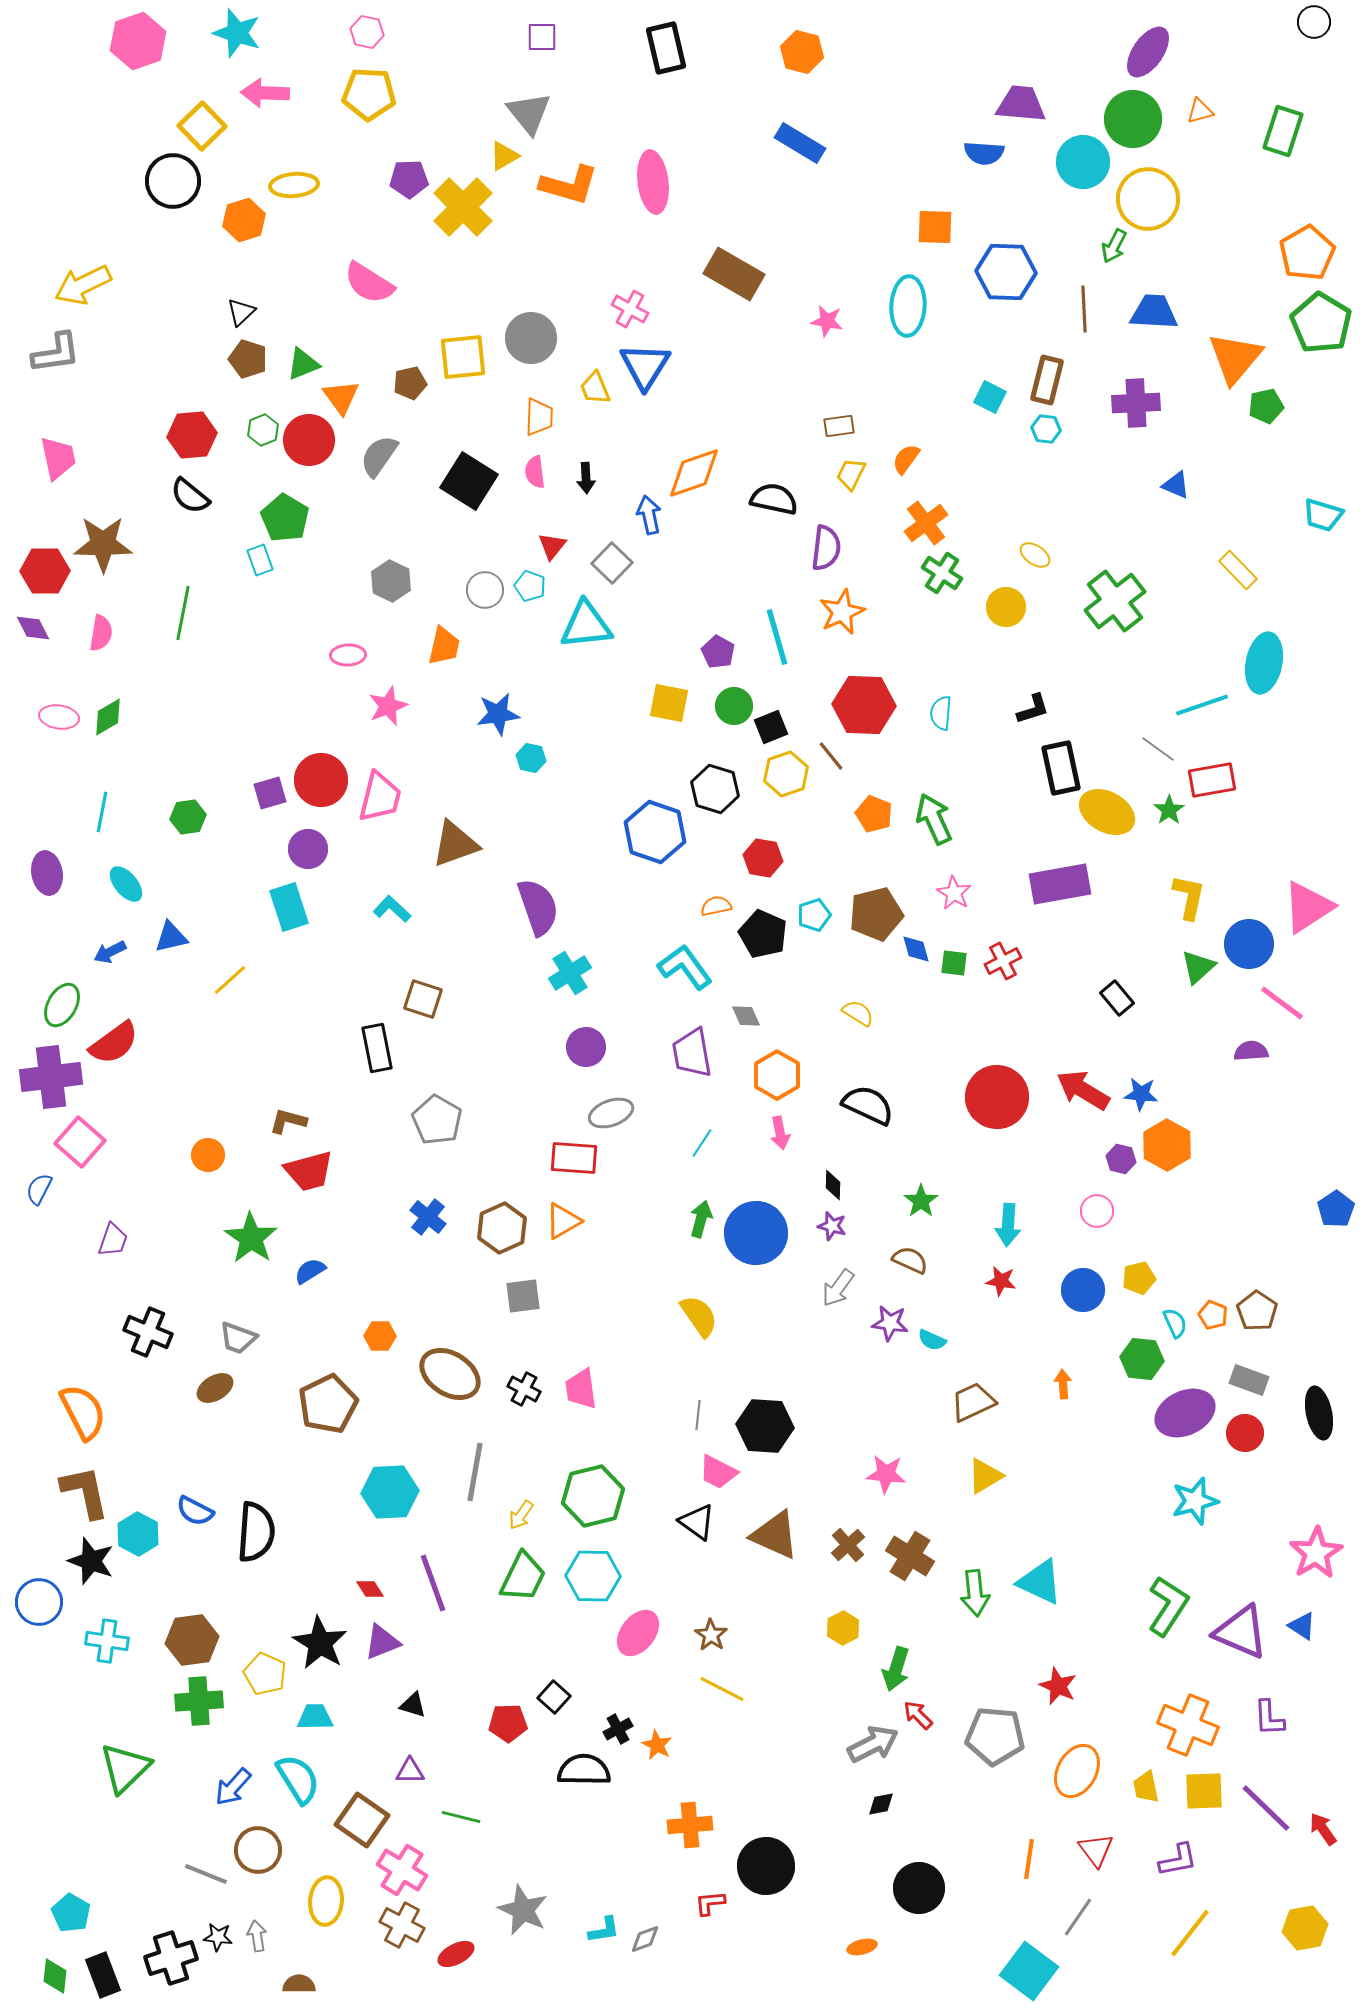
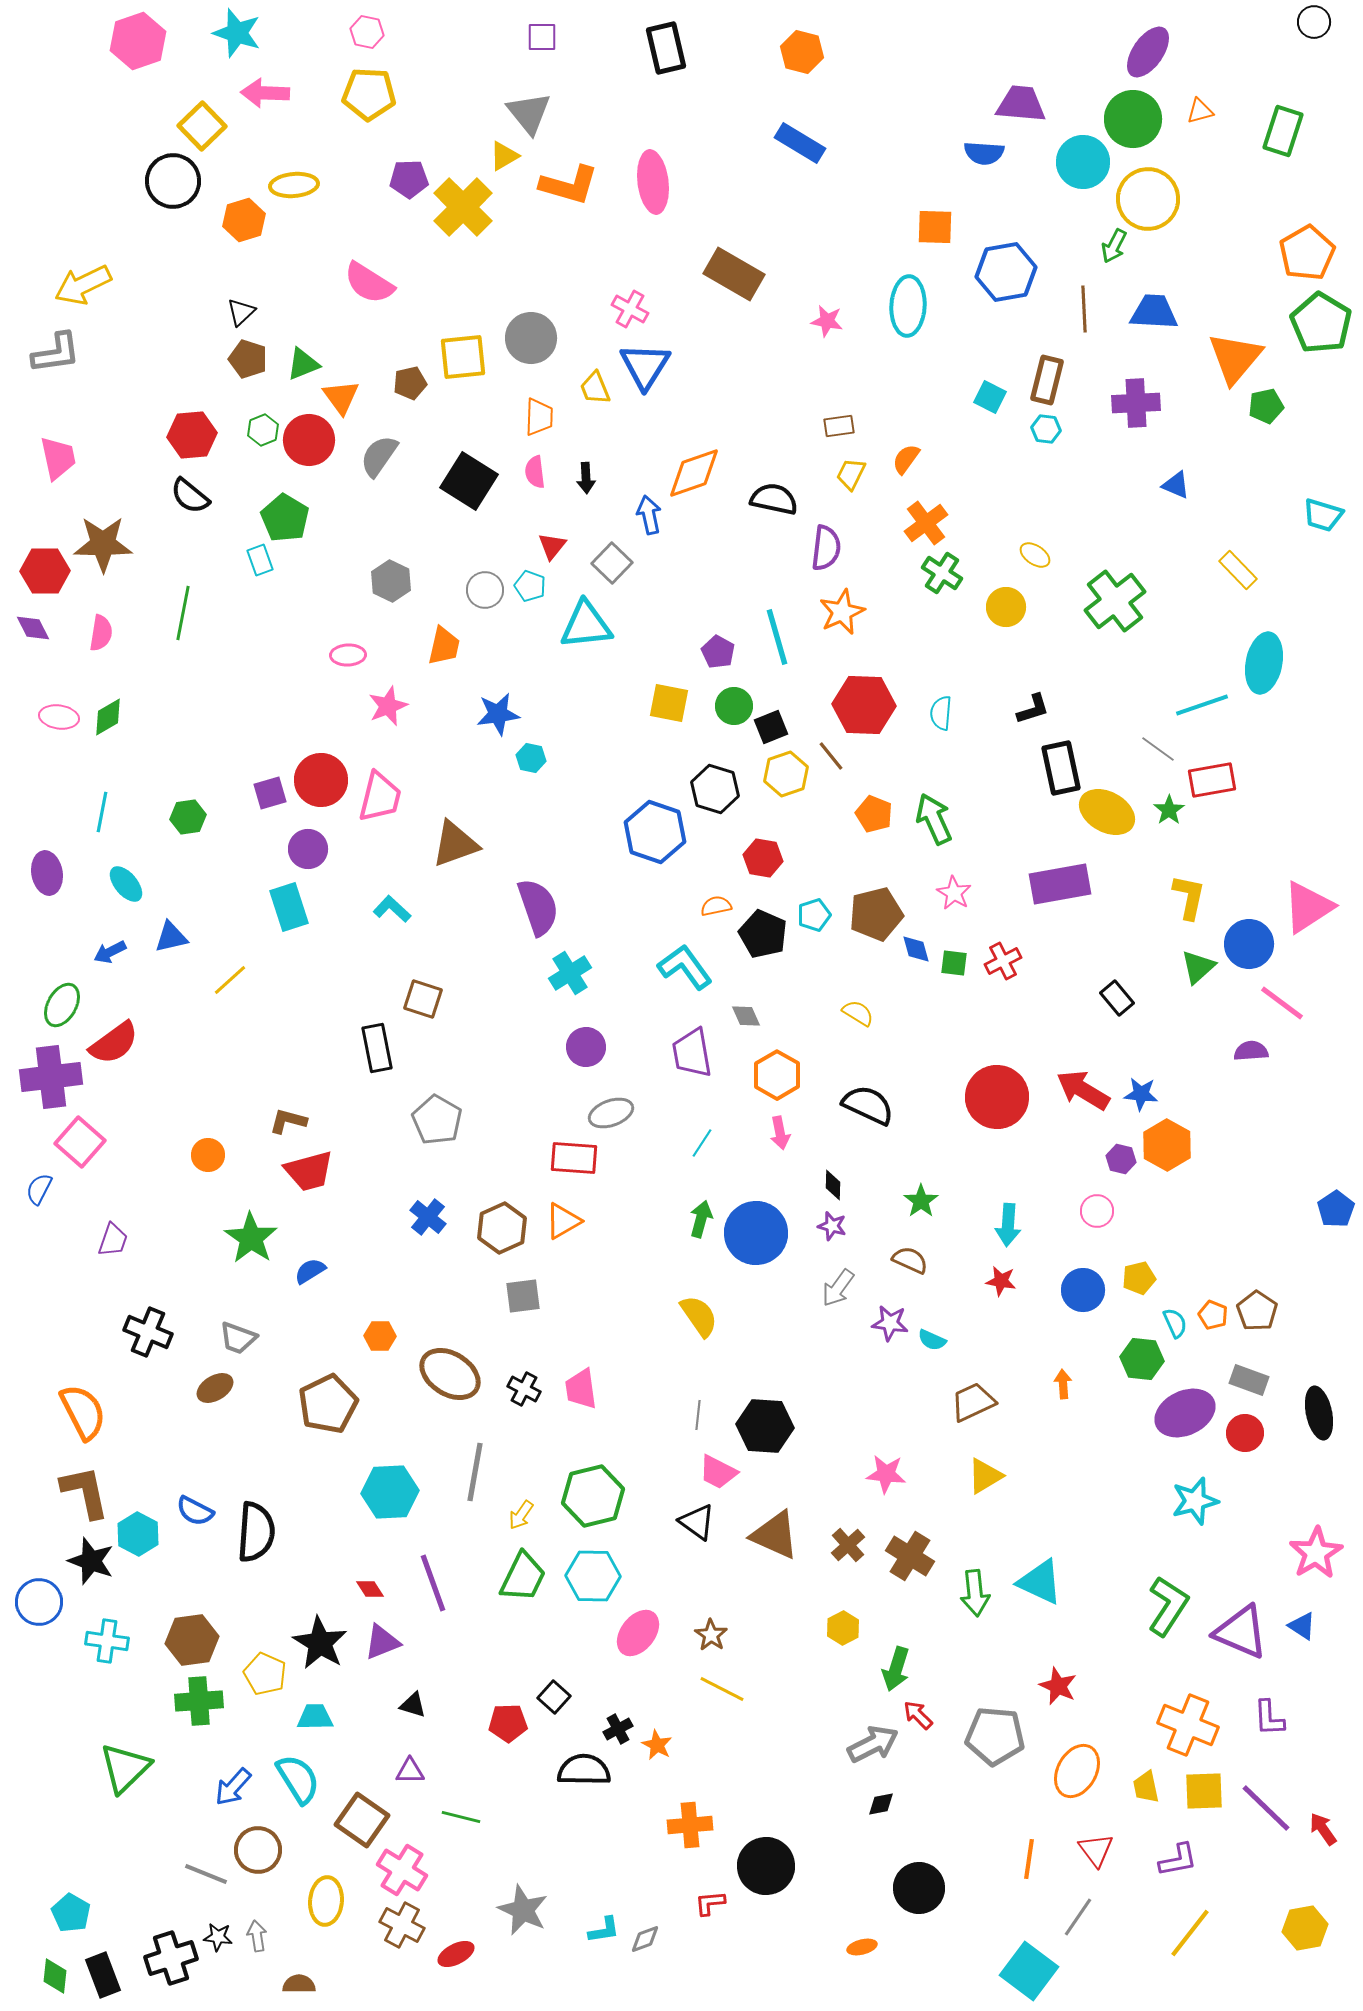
blue hexagon at (1006, 272): rotated 12 degrees counterclockwise
